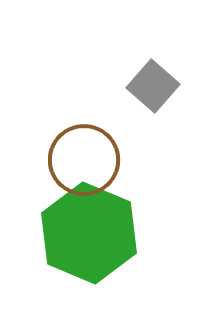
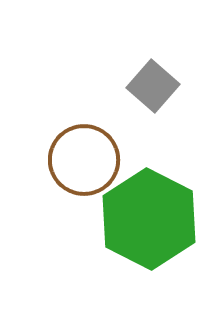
green hexagon: moved 60 px right, 14 px up; rotated 4 degrees clockwise
